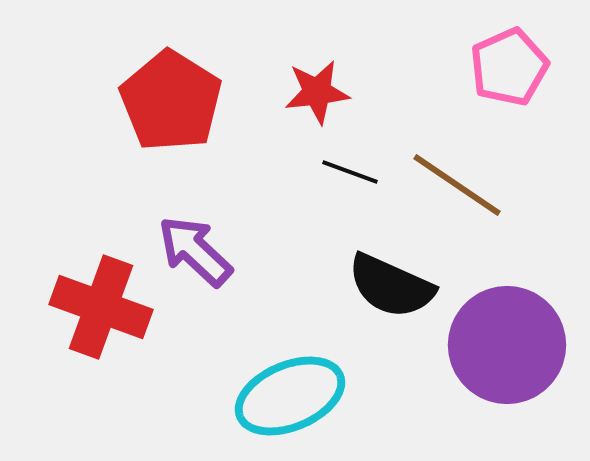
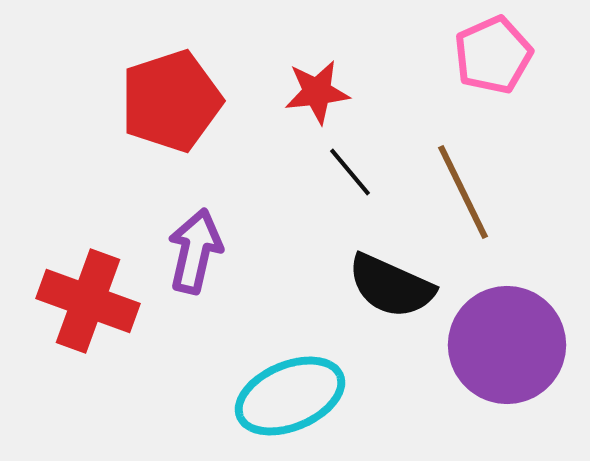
pink pentagon: moved 16 px left, 12 px up
red pentagon: rotated 22 degrees clockwise
black line: rotated 30 degrees clockwise
brown line: moved 6 px right, 7 px down; rotated 30 degrees clockwise
purple arrow: rotated 60 degrees clockwise
red cross: moved 13 px left, 6 px up
